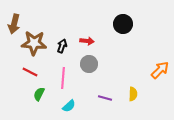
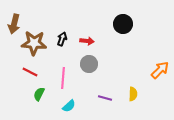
black arrow: moved 7 px up
